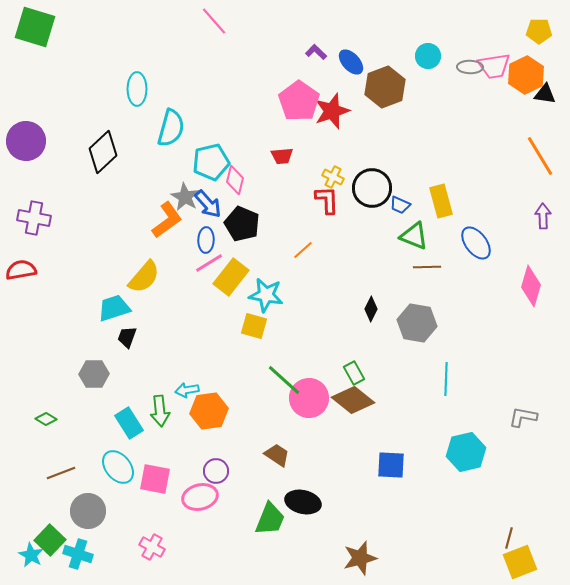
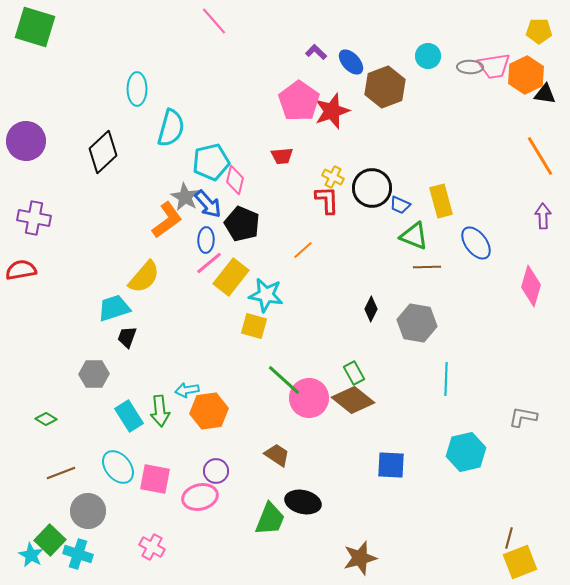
pink line at (209, 263): rotated 8 degrees counterclockwise
cyan rectangle at (129, 423): moved 7 px up
